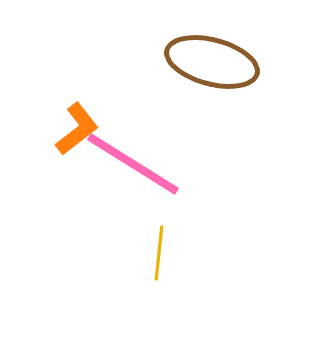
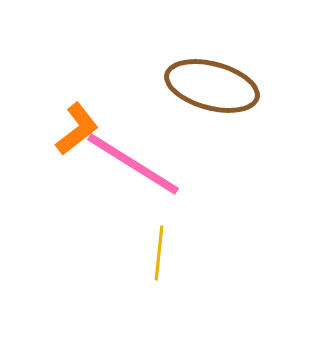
brown ellipse: moved 24 px down
